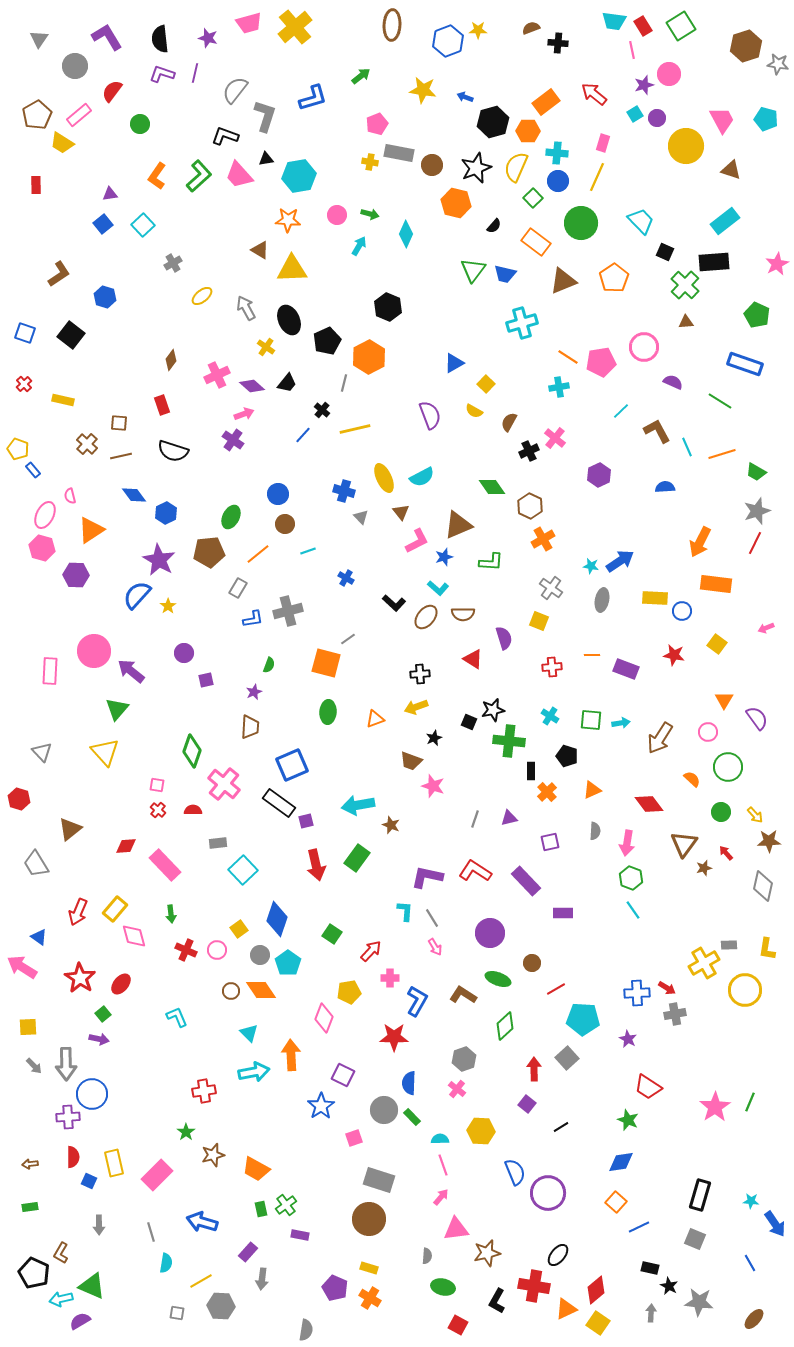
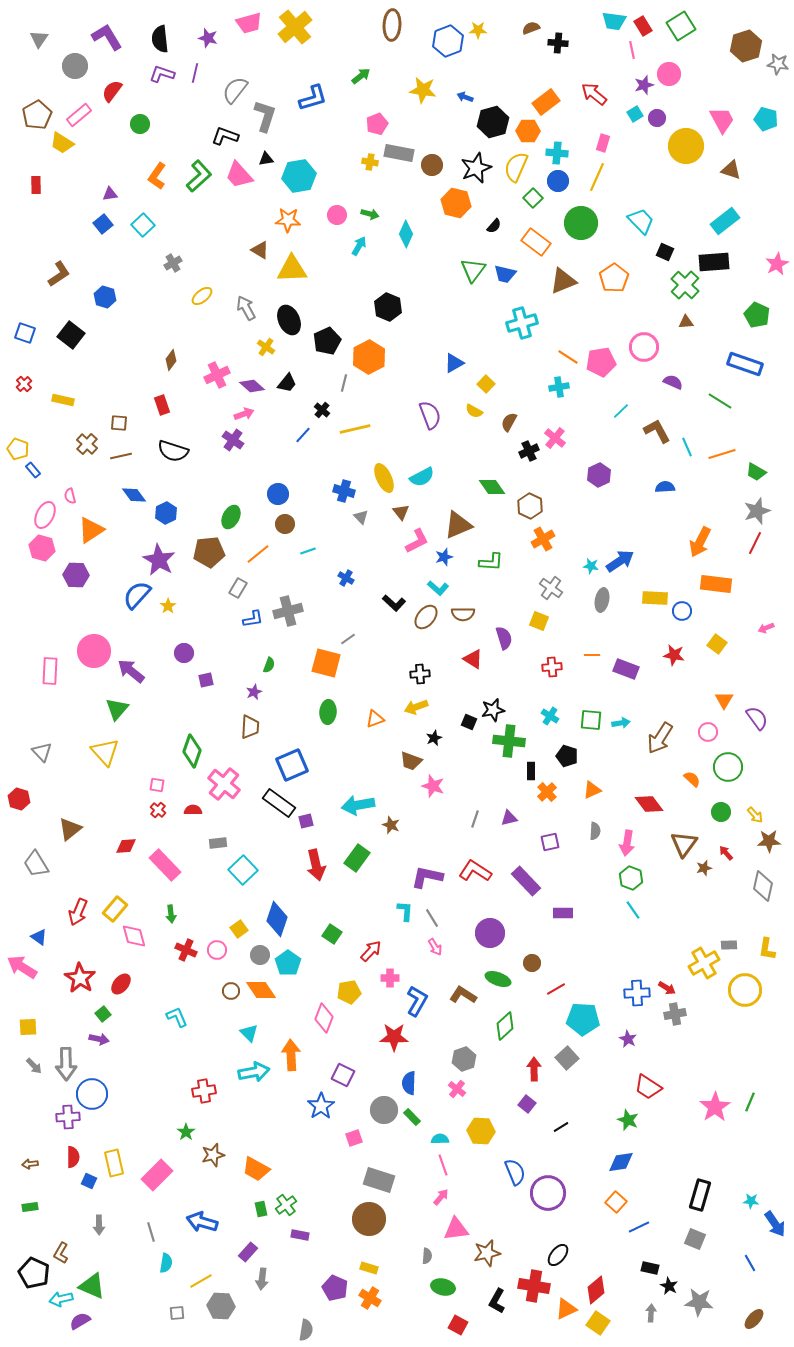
gray square at (177, 1313): rotated 14 degrees counterclockwise
